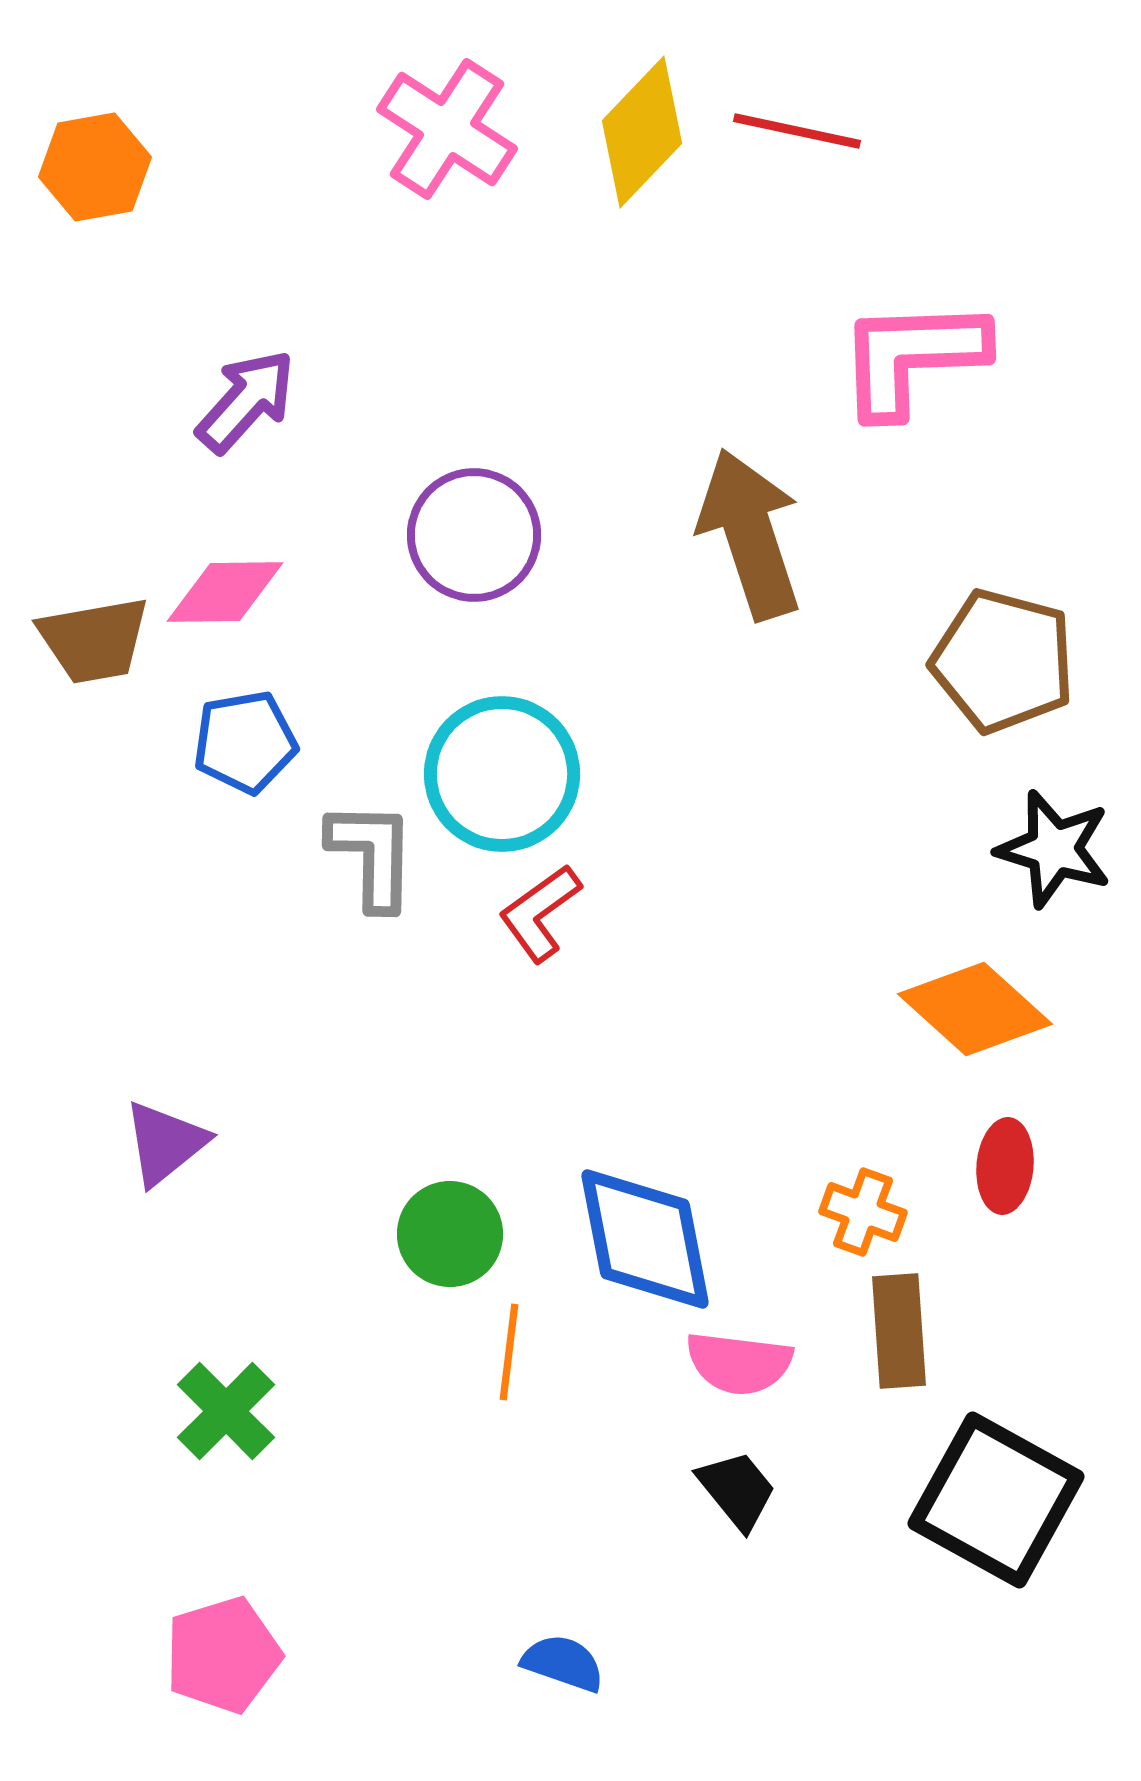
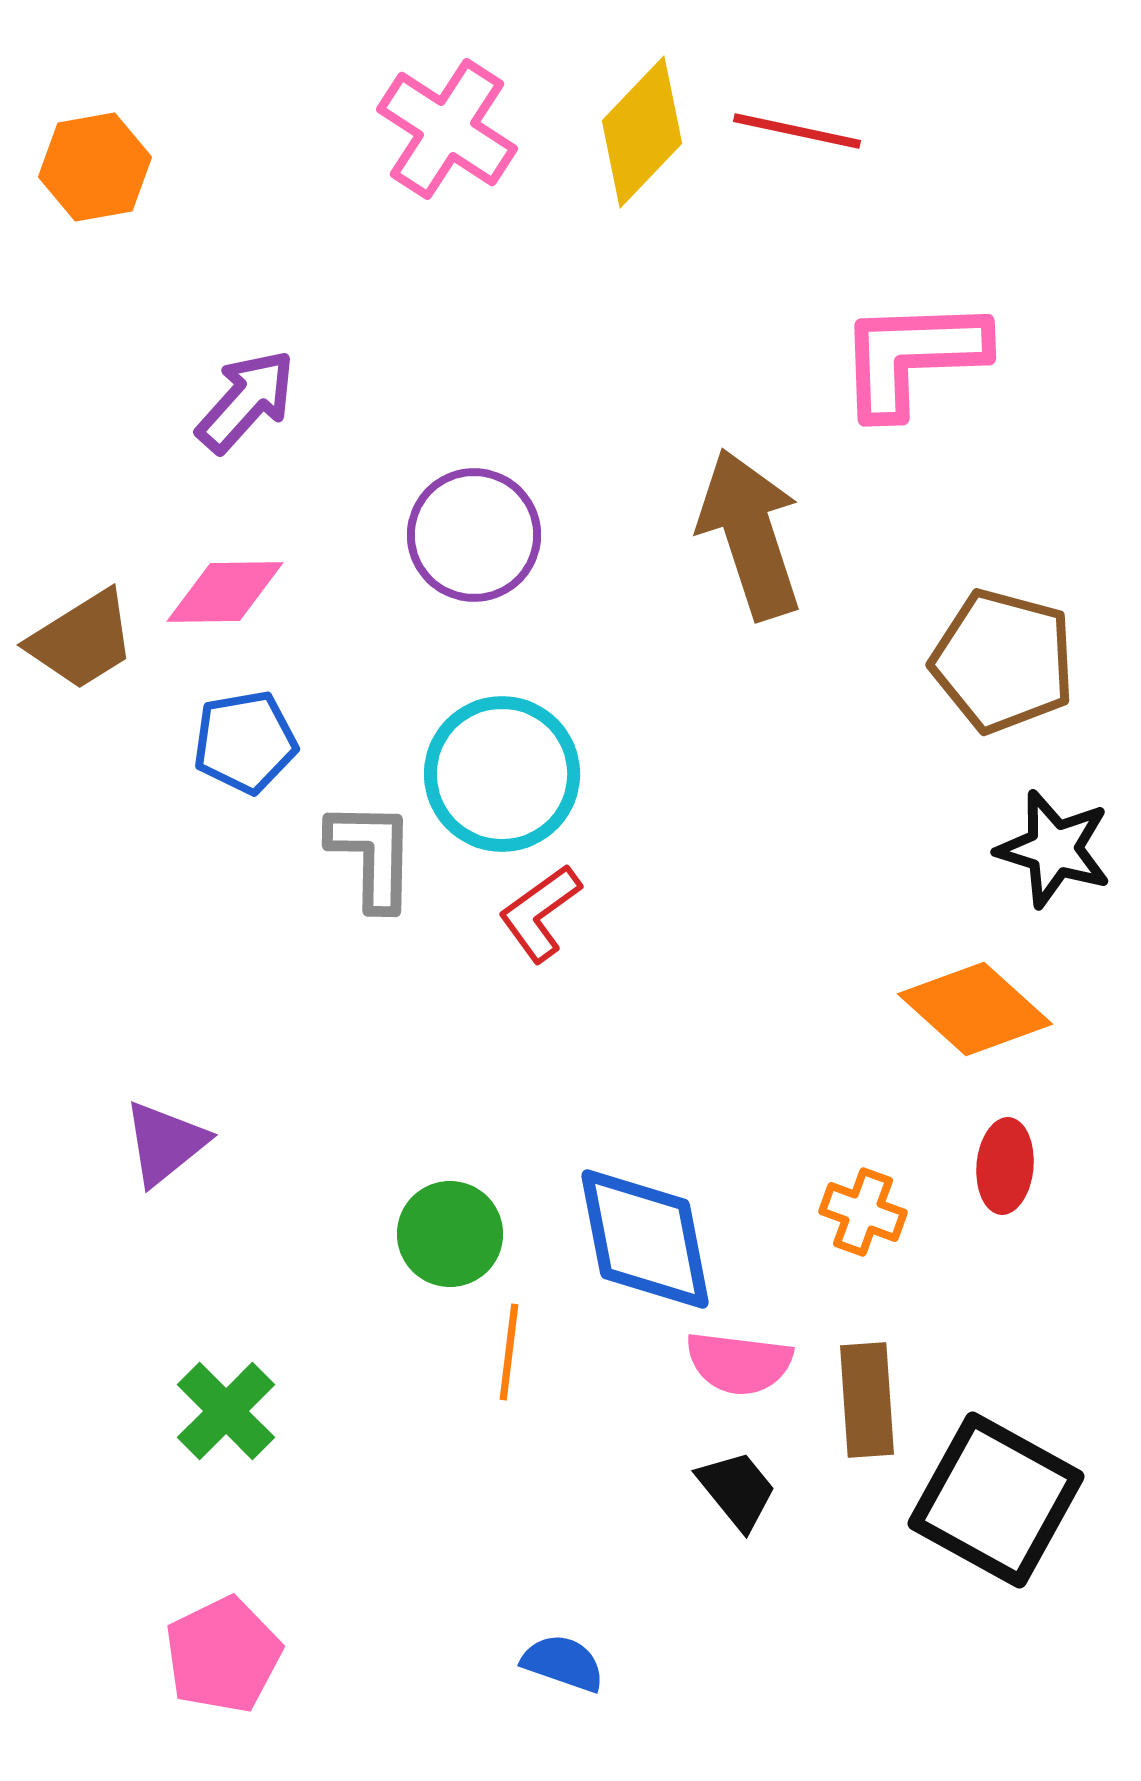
brown trapezoid: moved 12 px left; rotated 22 degrees counterclockwise
brown rectangle: moved 32 px left, 69 px down
pink pentagon: rotated 9 degrees counterclockwise
